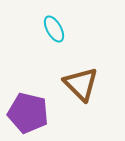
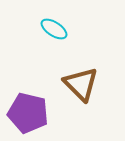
cyan ellipse: rotated 28 degrees counterclockwise
